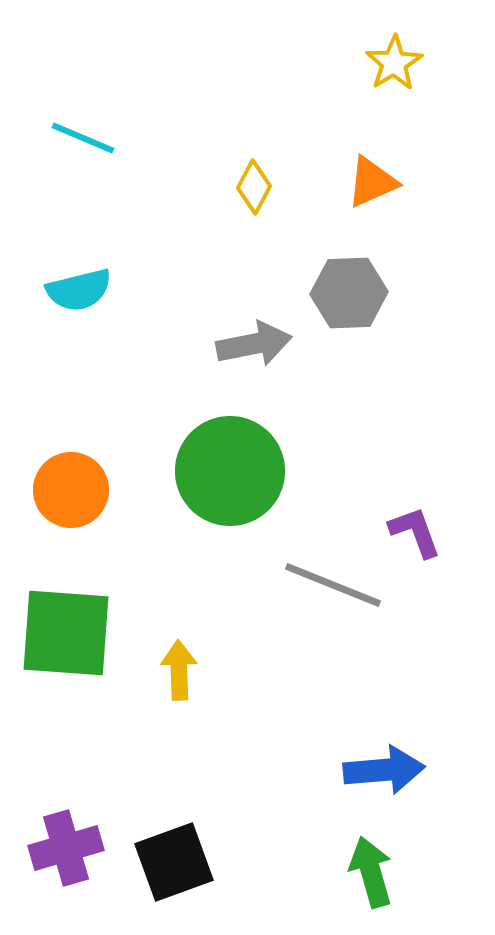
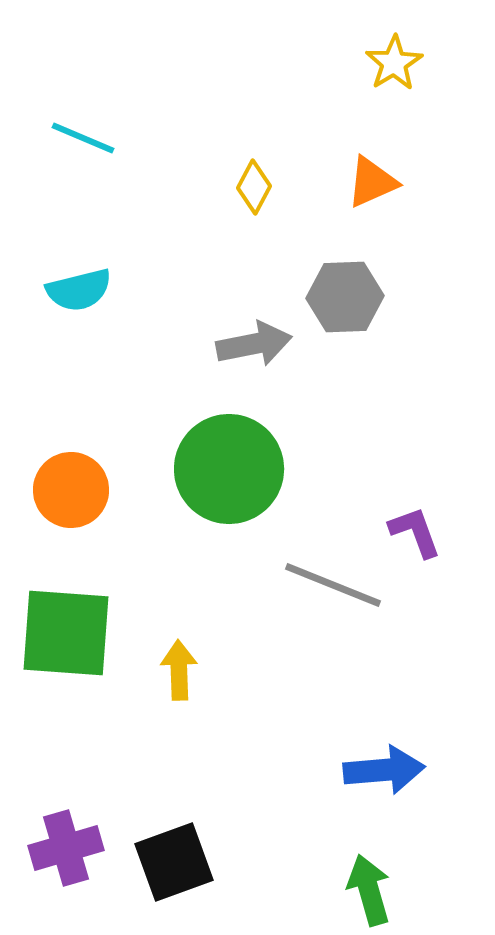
gray hexagon: moved 4 px left, 4 px down
green circle: moved 1 px left, 2 px up
green arrow: moved 2 px left, 18 px down
